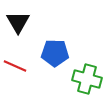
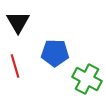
red line: rotated 50 degrees clockwise
green cross: rotated 12 degrees clockwise
